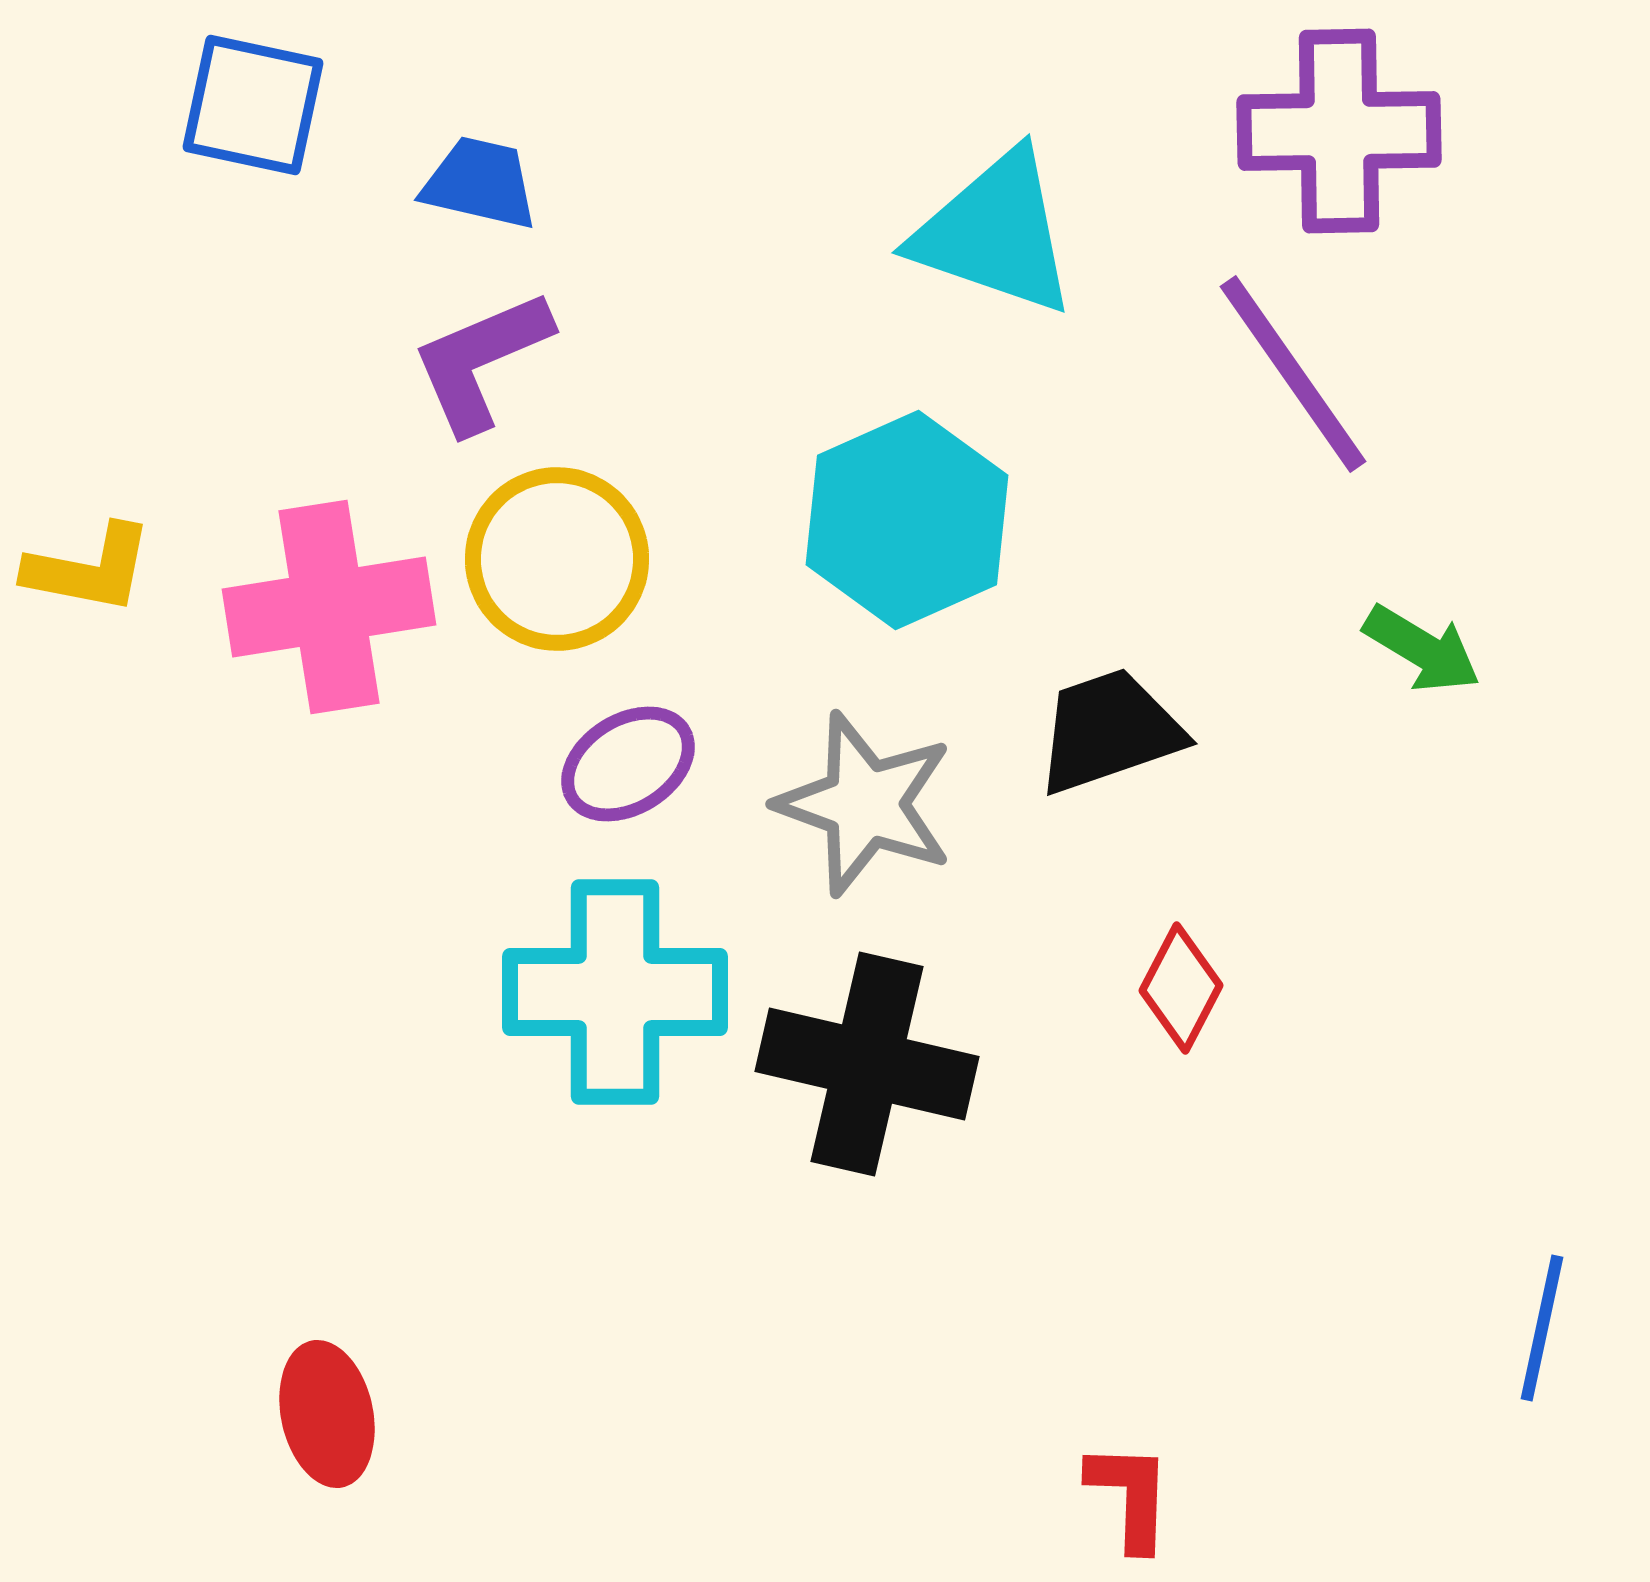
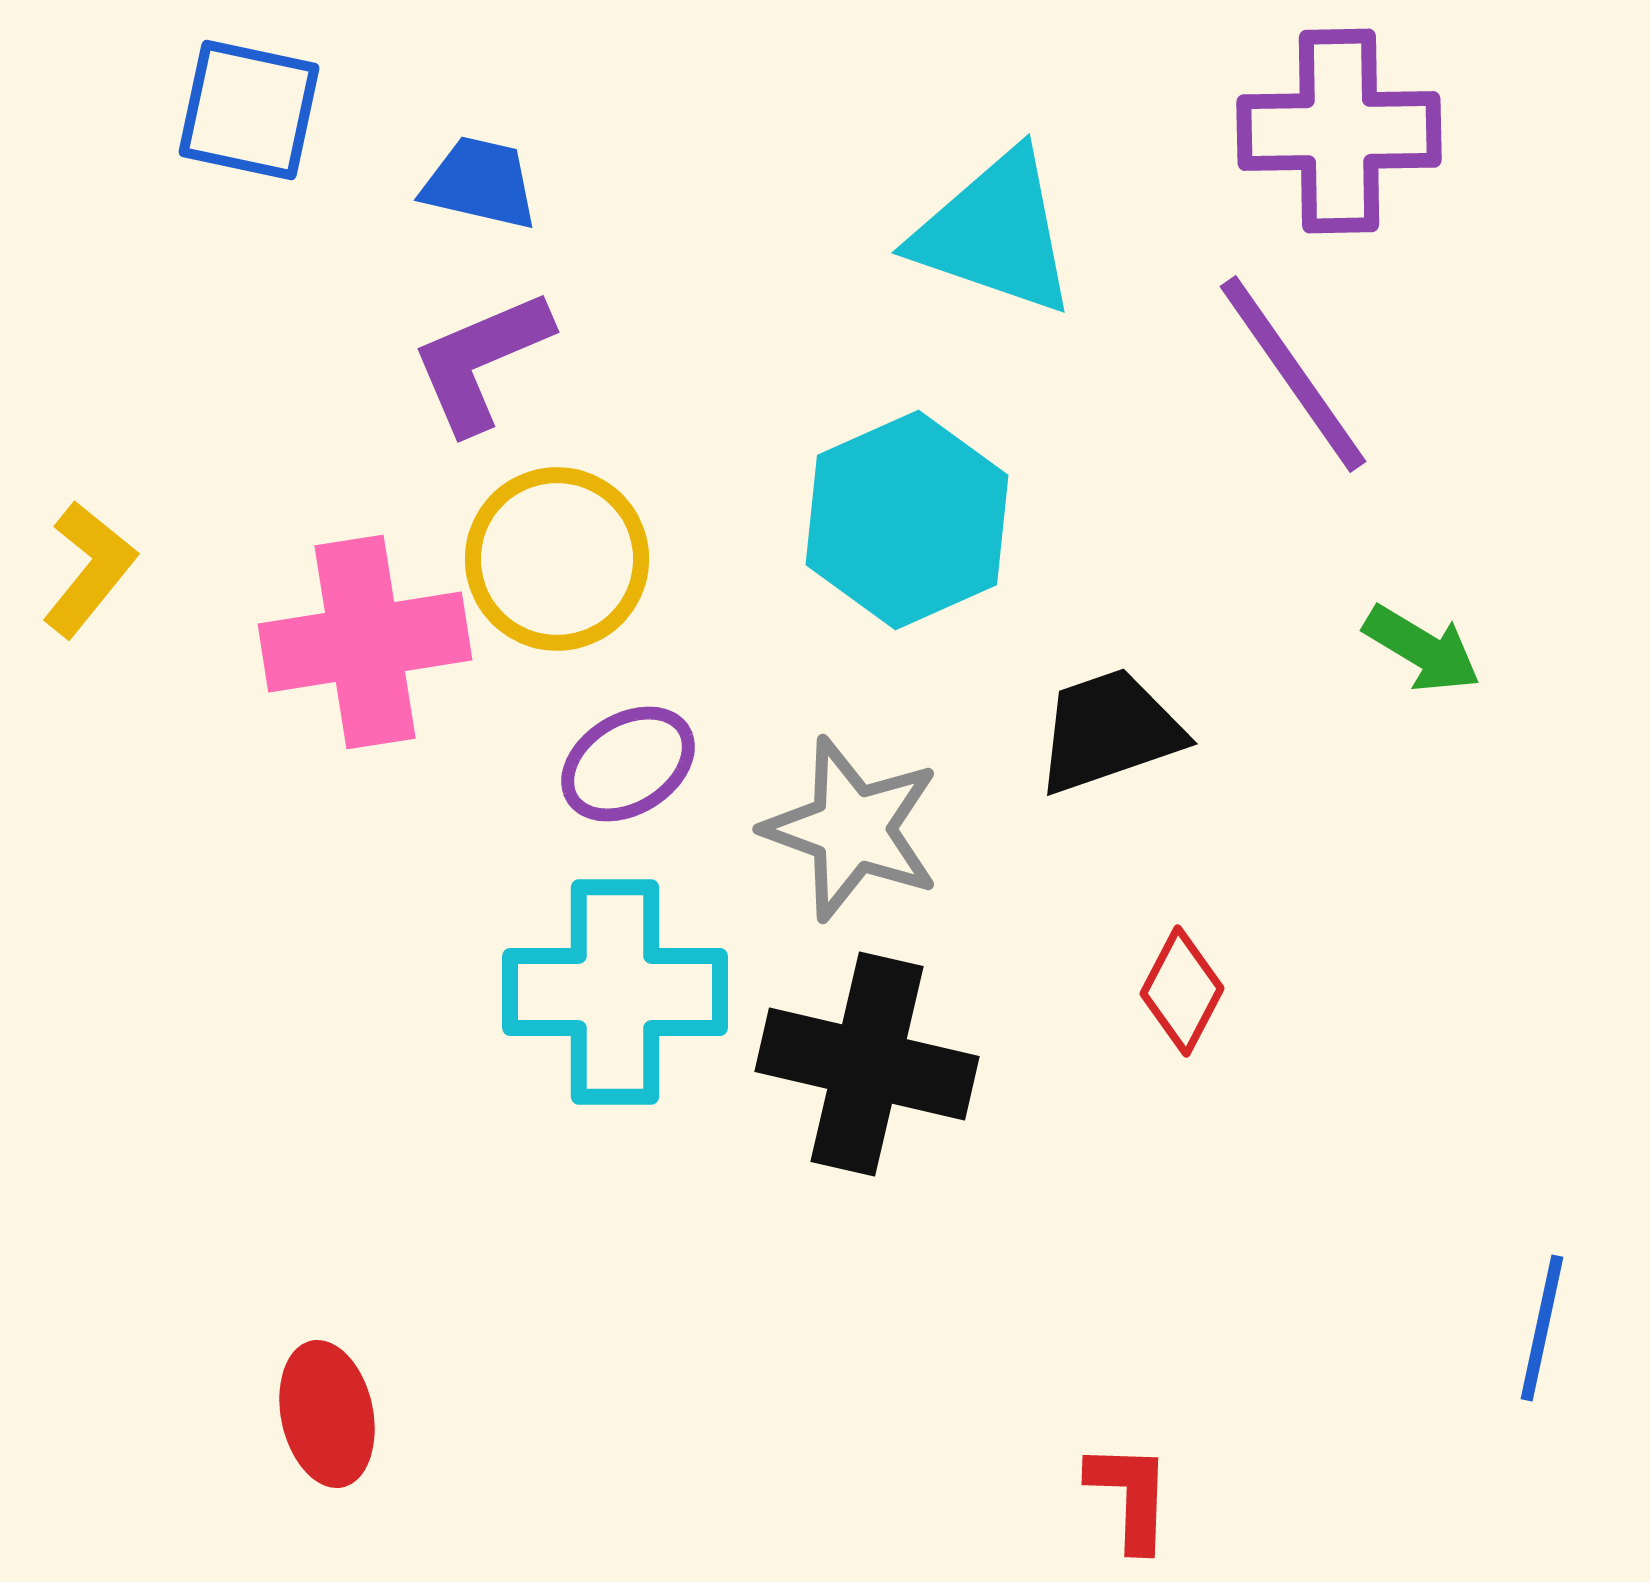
blue square: moved 4 px left, 5 px down
yellow L-shape: rotated 62 degrees counterclockwise
pink cross: moved 36 px right, 35 px down
gray star: moved 13 px left, 25 px down
red diamond: moved 1 px right, 3 px down
